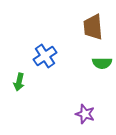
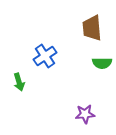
brown trapezoid: moved 1 px left, 1 px down
green arrow: rotated 30 degrees counterclockwise
purple star: rotated 24 degrees counterclockwise
